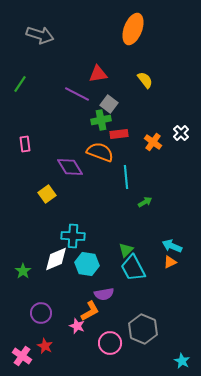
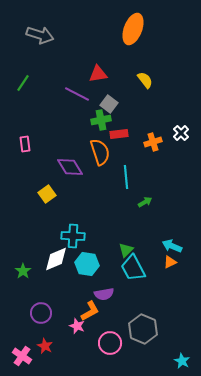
green line: moved 3 px right, 1 px up
orange cross: rotated 36 degrees clockwise
orange semicircle: rotated 52 degrees clockwise
